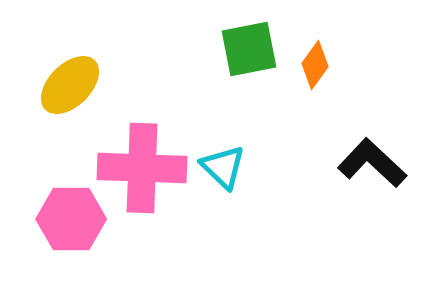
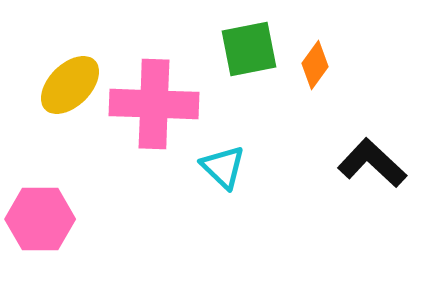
pink cross: moved 12 px right, 64 px up
pink hexagon: moved 31 px left
